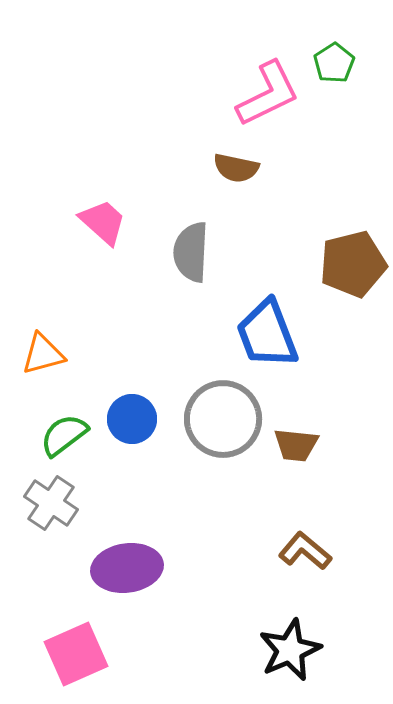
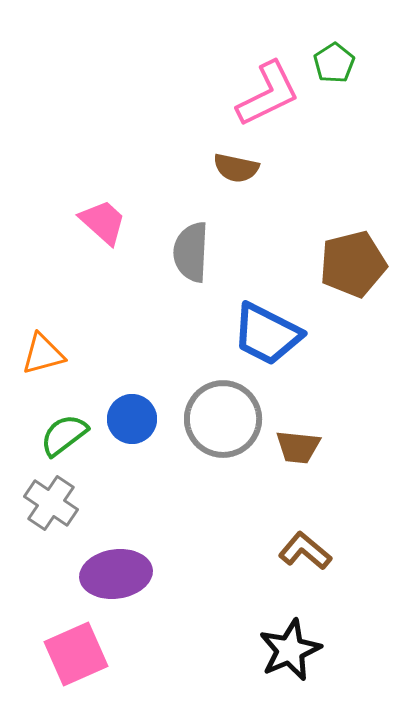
blue trapezoid: rotated 42 degrees counterclockwise
brown trapezoid: moved 2 px right, 2 px down
purple ellipse: moved 11 px left, 6 px down
